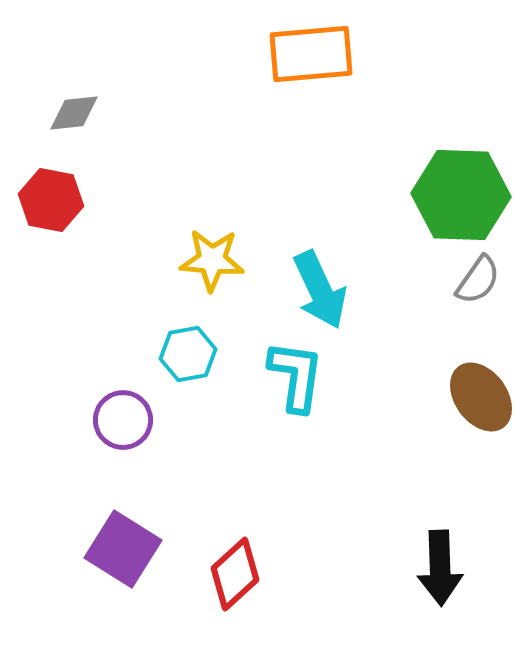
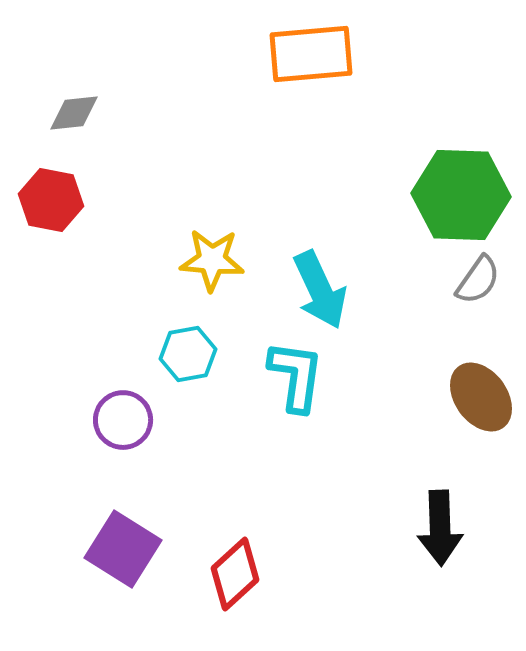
black arrow: moved 40 px up
